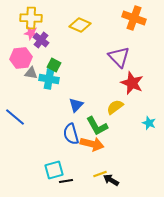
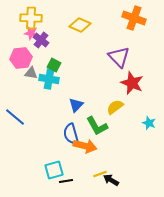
orange arrow: moved 7 px left, 2 px down
